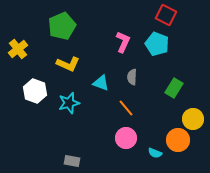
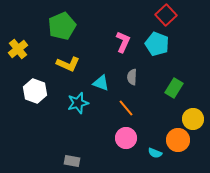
red square: rotated 20 degrees clockwise
cyan star: moved 9 px right
